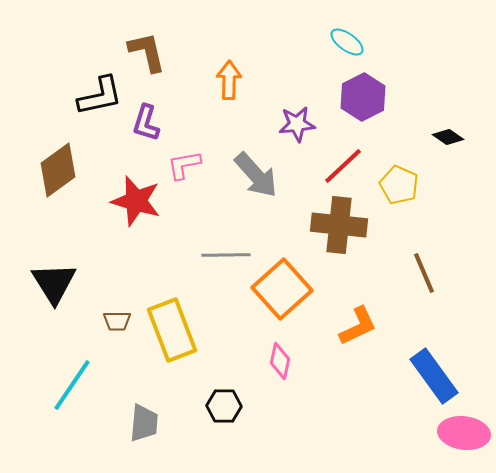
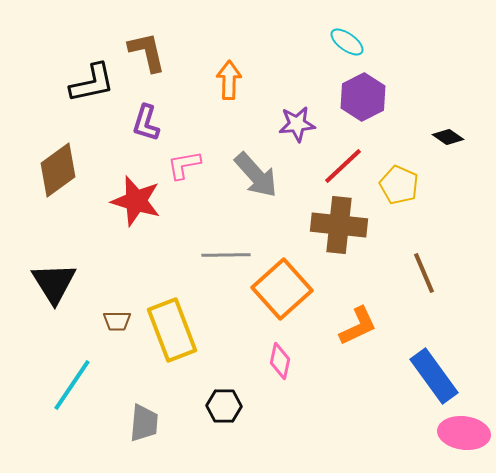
black L-shape: moved 8 px left, 13 px up
